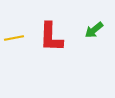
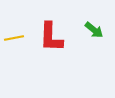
green arrow: rotated 102 degrees counterclockwise
